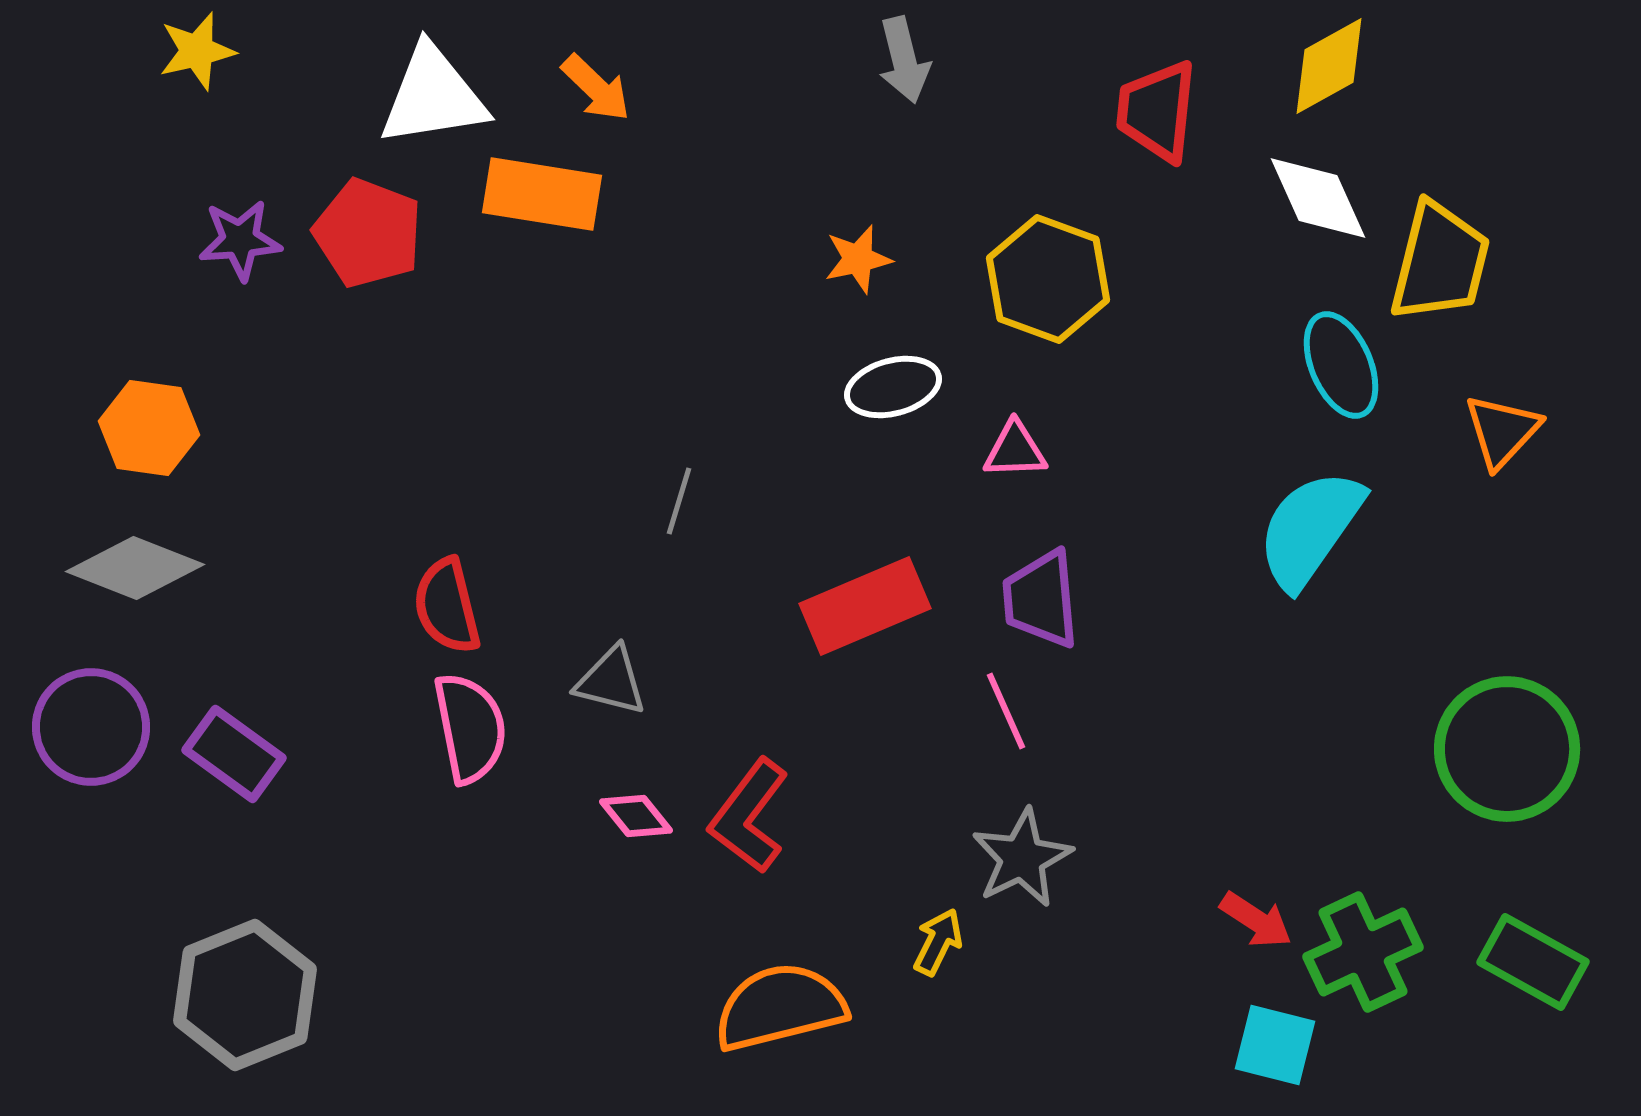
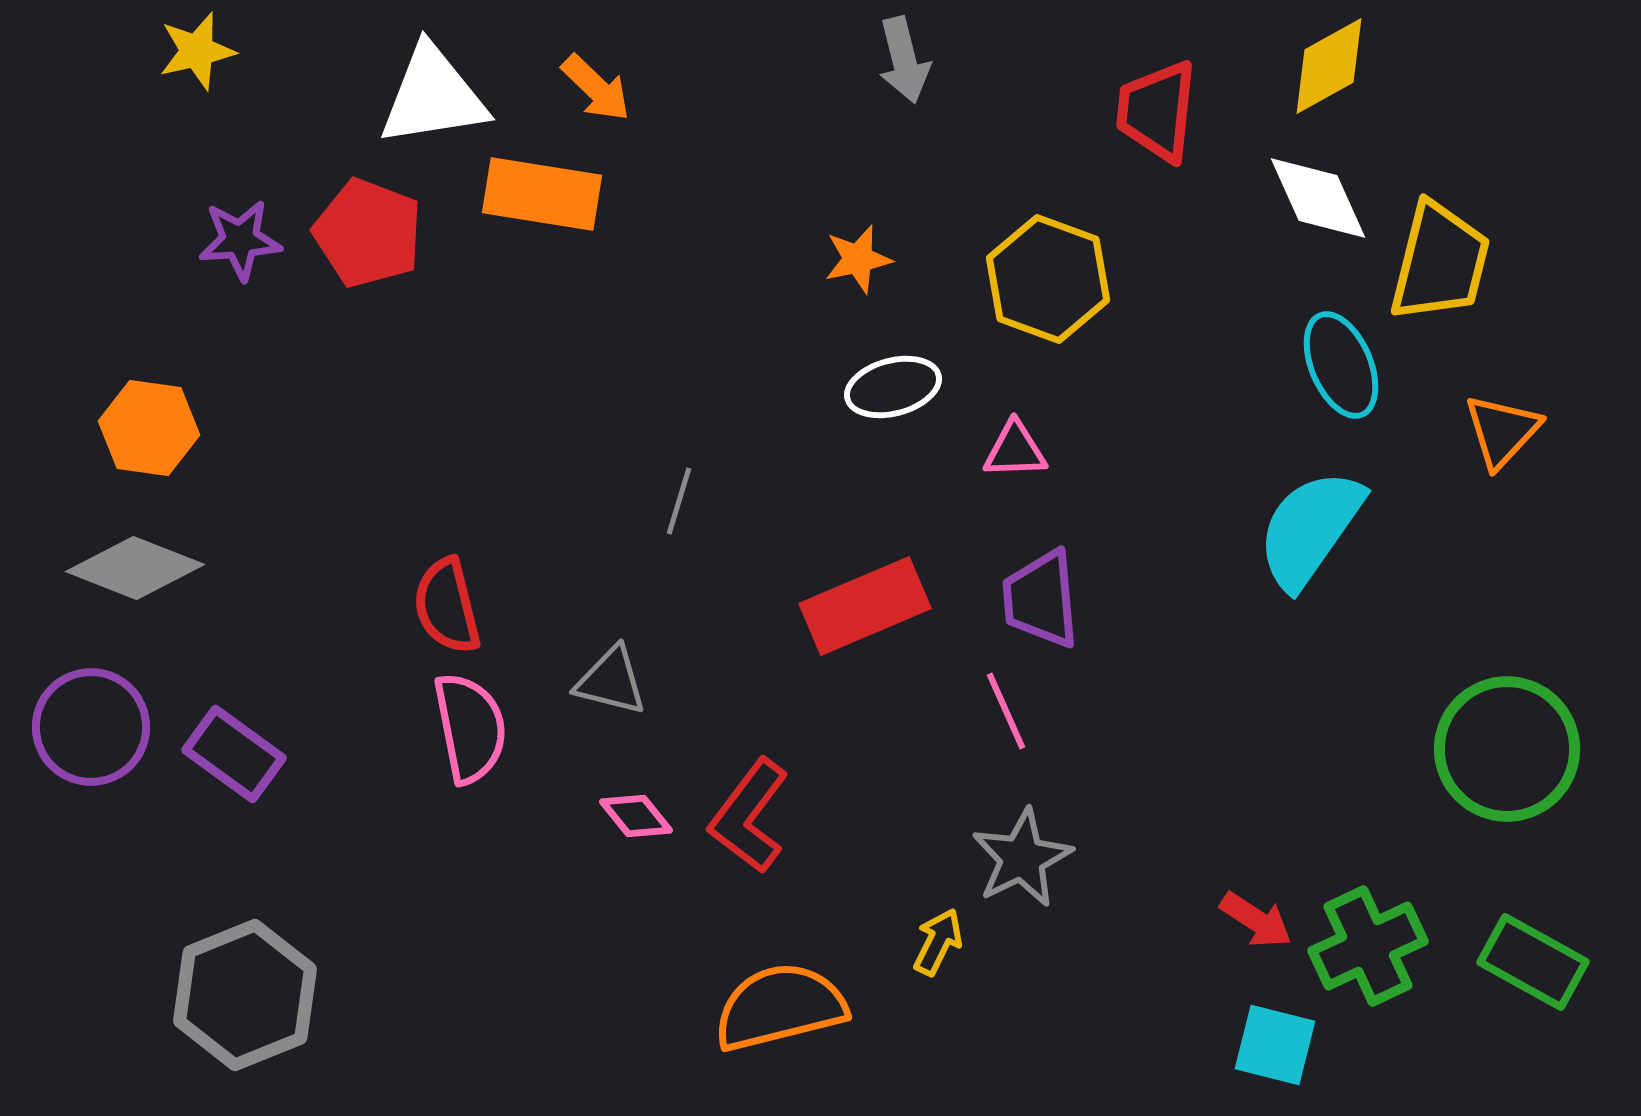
green cross: moved 5 px right, 6 px up
